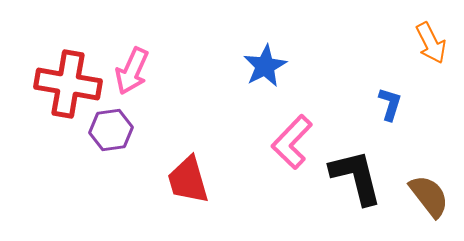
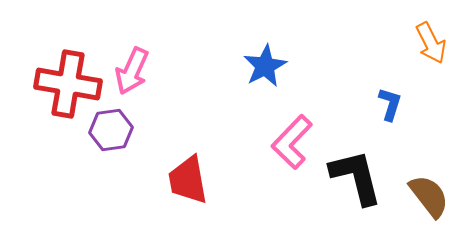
red trapezoid: rotated 6 degrees clockwise
